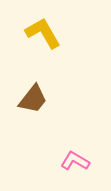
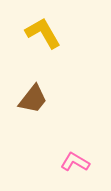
pink L-shape: moved 1 px down
